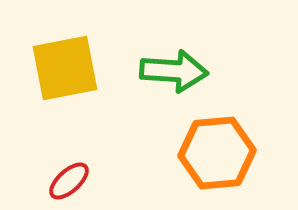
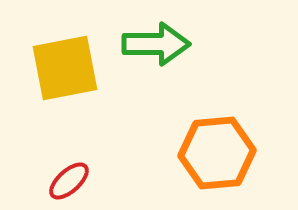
green arrow: moved 18 px left, 27 px up; rotated 4 degrees counterclockwise
